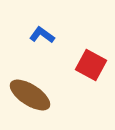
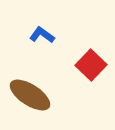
red square: rotated 16 degrees clockwise
